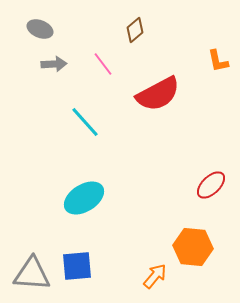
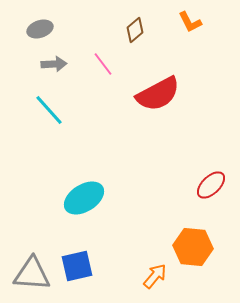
gray ellipse: rotated 40 degrees counterclockwise
orange L-shape: moved 28 px left, 39 px up; rotated 15 degrees counterclockwise
cyan line: moved 36 px left, 12 px up
blue square: rotated 8 degrees counterclockwise
